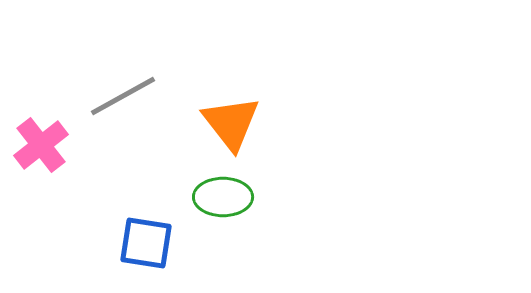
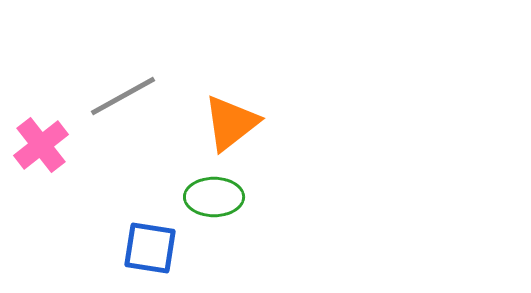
orange triangle: rotated 30 degrees clockwise
green ellipse: moved 9 px left
blue square: moved 4 px right, 5 px down
